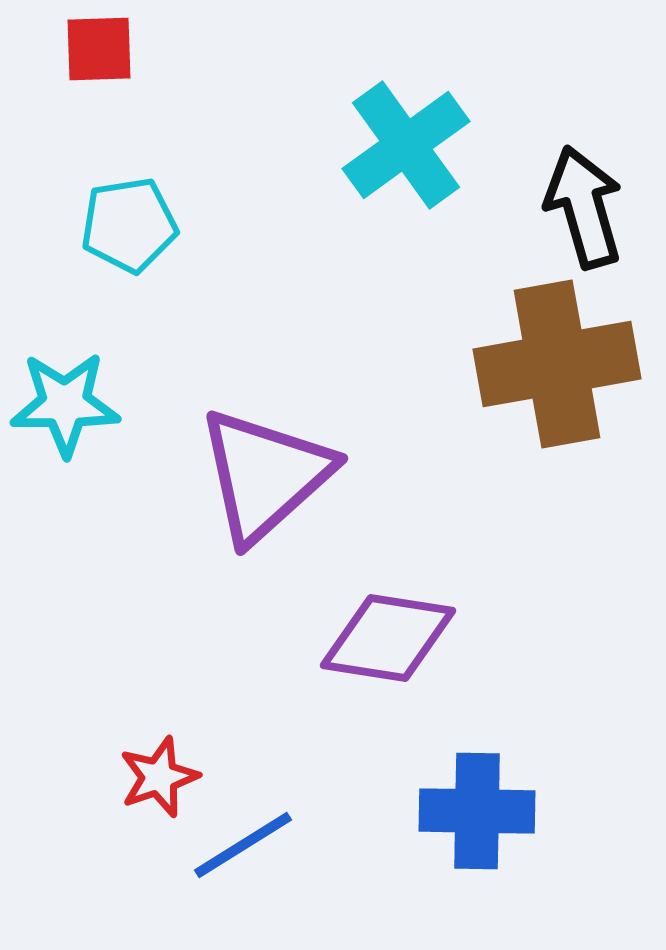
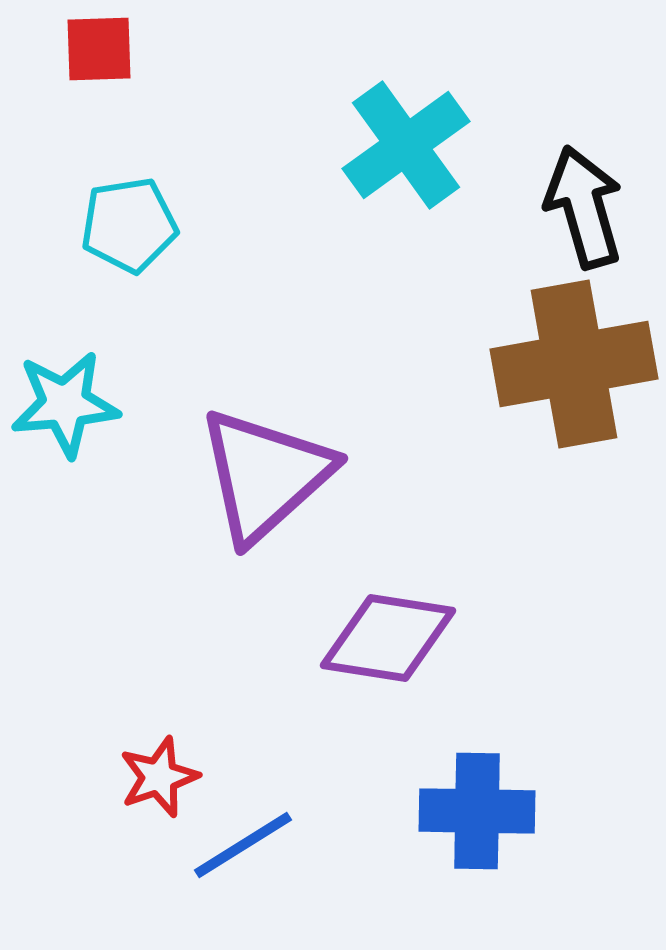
brown cross: moved 17 px right
cyan star: rotated 5 degrees counterclockwise
